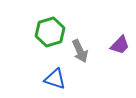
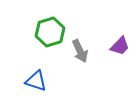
purple trapezoid: moved 1 px down
blue triangle: moved 19 px left, 2 px down
